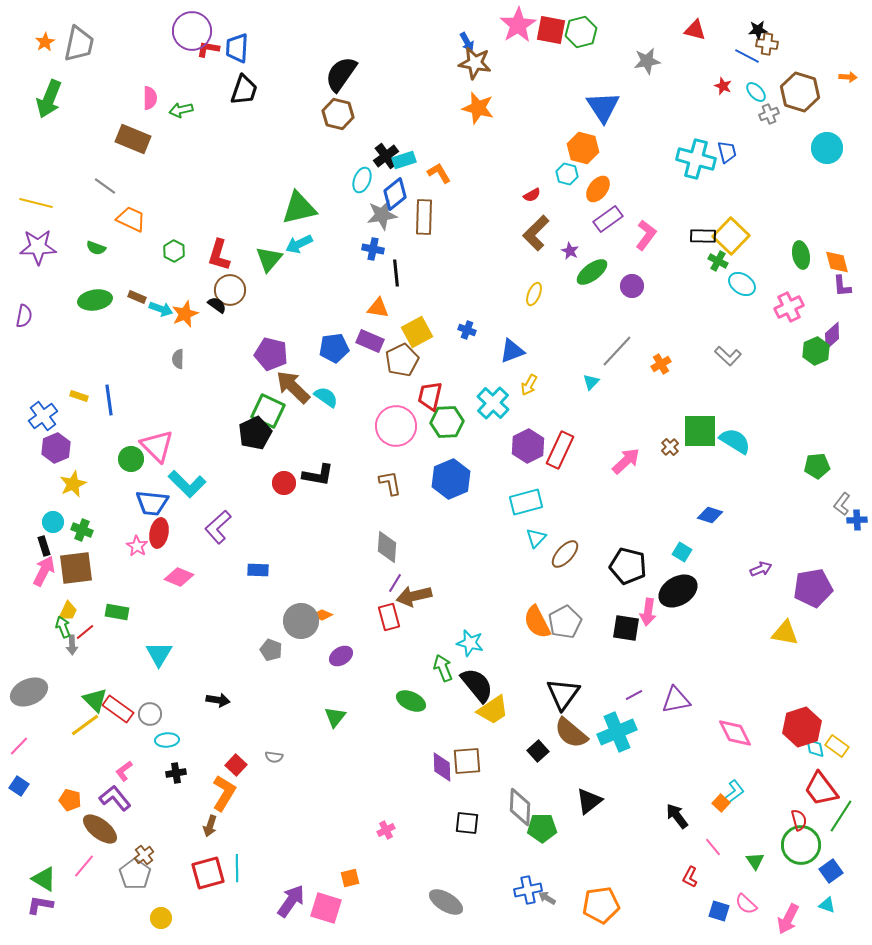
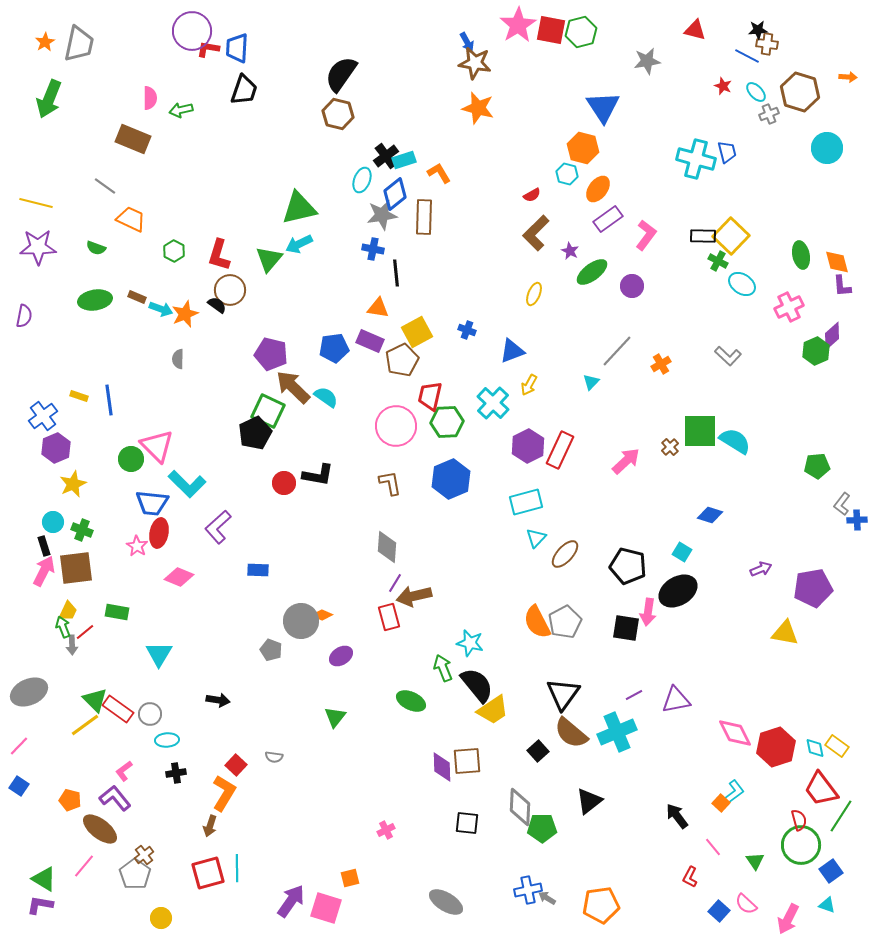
red hexagon at (802, 727): moved 26 px left, 20 px down
blue square at (719, 911): rotated 25 degrees clockwise
